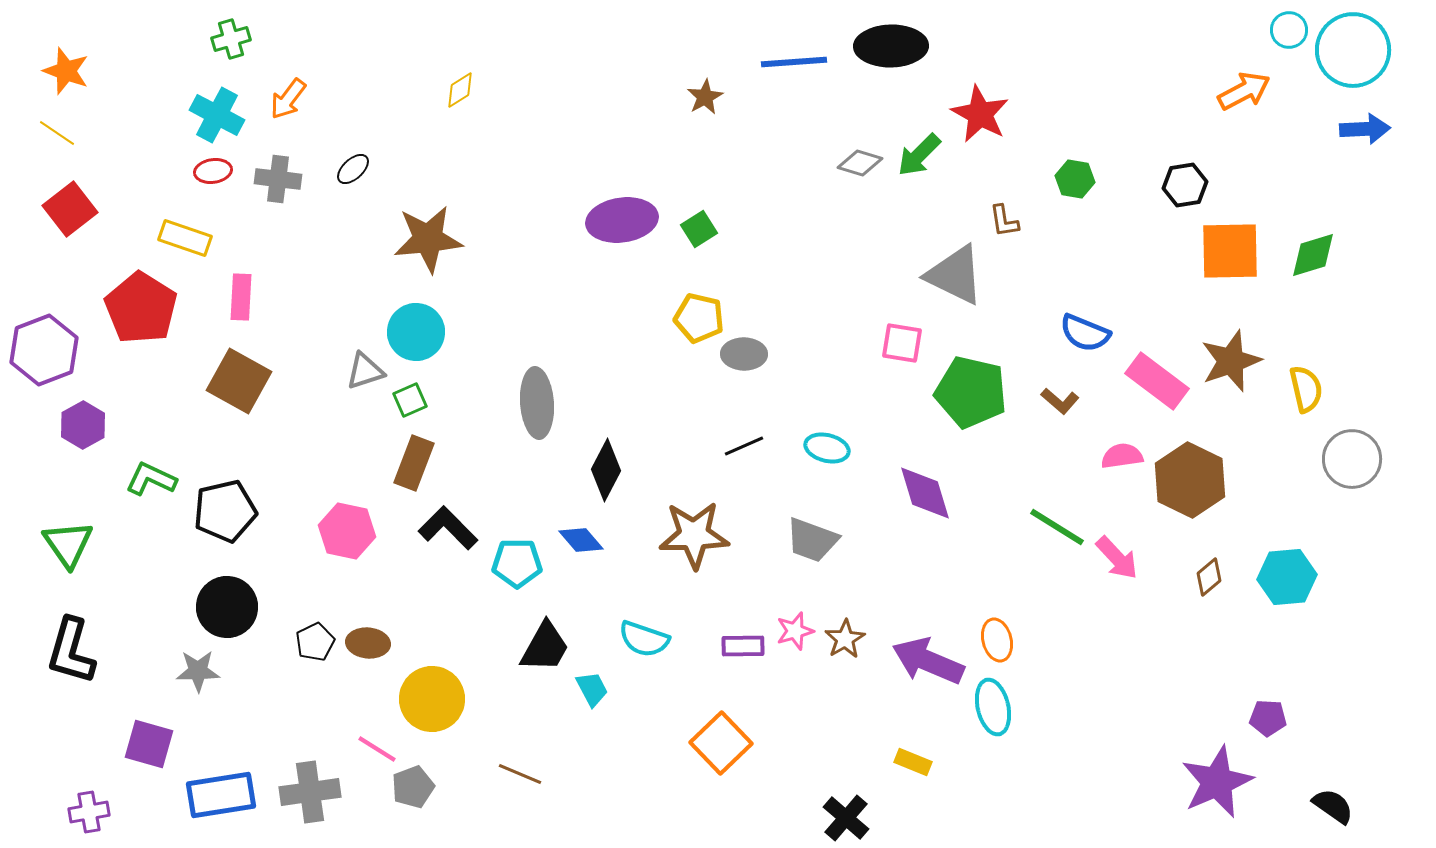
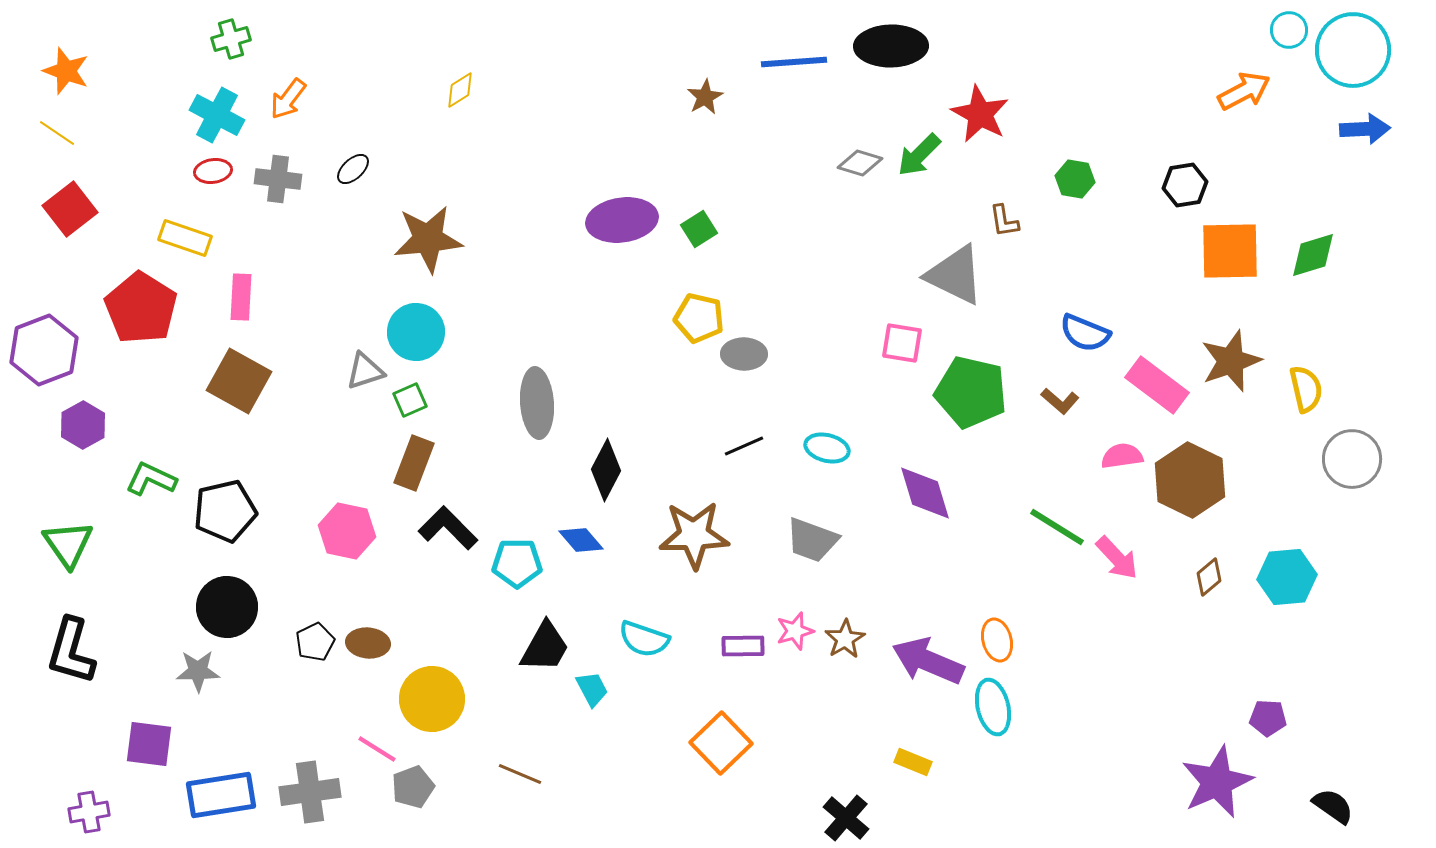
pink rectangle at (1157, 381): moved 4 px down
purple square at (149, 744): rotated 9 degrees counterclockwise
